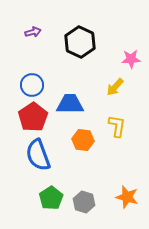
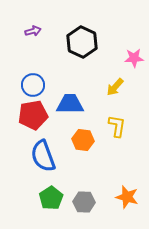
purple arrow: moved 1 px up
black hexagon: moved 2 px right
pink star: moved 3 px right, 1 px up
blue circle: moved 1 px right
red pentagon: moved 2 px up; rotated 24 degrees clockwise
blue semicircle: moved 5 px right, 1 px down
gray hexagon: rotated 15 degrees counterclockwise
